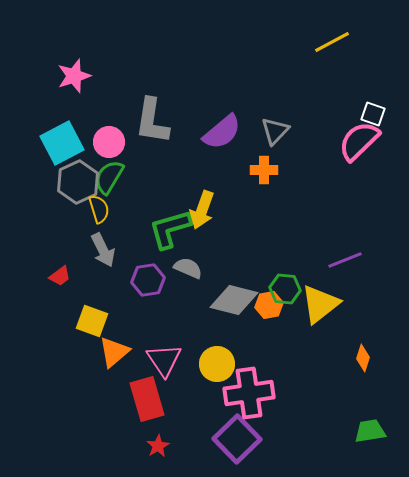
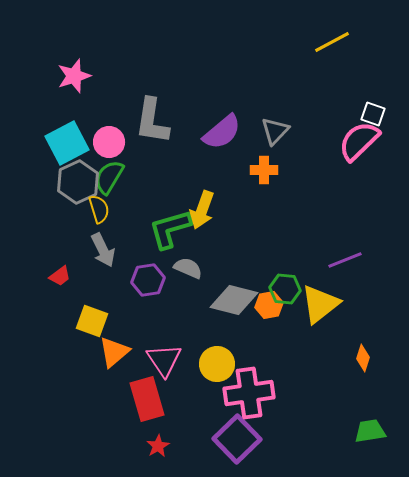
cyan square: moved 5 px right
